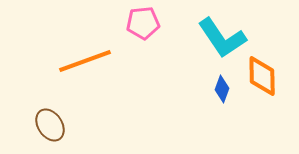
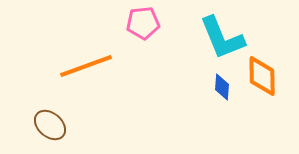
cyan L-shape: rotated 12 degrees clockwise
orange line: moved 1 px right, 5 px down
blue diamond: moved 2 px up; rotated 16 degrees counterclockwise
brown ellipse: rotated 16 degrees counterclockwise
